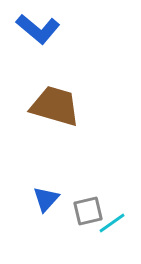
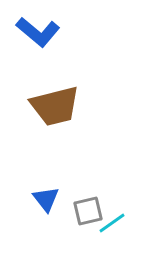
blue L-shape: moved 3 px down
brown trapezoid: rotated 150 degrees clockwise
blue triangle: rotated 20 degrees counterclockwise
